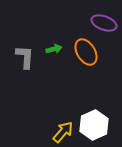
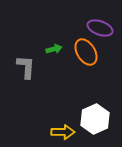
purple ellipse: moved 4 px left, 5 px down
gray L-shape: moved 1 px right, 10 px down
white hexagon: moved 1 px right, 6 px up
yellow arrow: rotated 50 degrees clockwise
